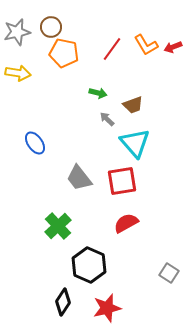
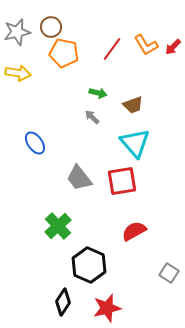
red arrow: rotated 24 degrees counterclockwise
gray arrow: moved 15 px left, 2 px up
red semicircle: moved 8 px right, 8 px down
